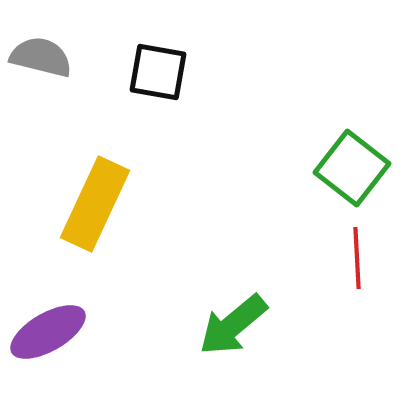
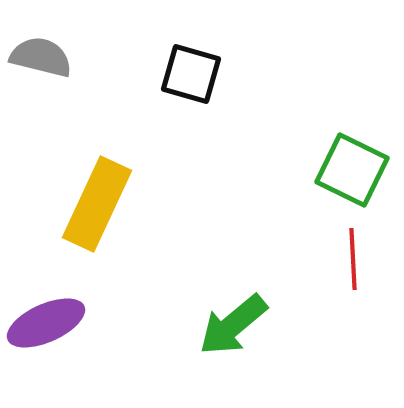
black square: moved 33 px right, 2 px down; rotated 6 degrees clockwise
green square: moved 2 px down; rotated 12 degrees counterclockwise
yellow rectangle: moved 2 px right
red line: moved 4 px left, 1 px down
purple ellipse: moved 2 px left, 9 px up; rotated 6 degrees clockwise
